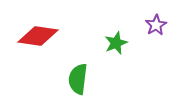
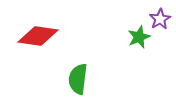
purple star: moved 4 px right, 6 px up
green star: moved 23 px right, 6 px up
